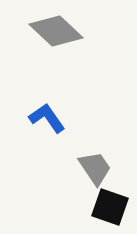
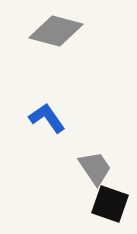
gray diamond: rotated 28 degrees counterclockwise
black square: moved 3 px up
